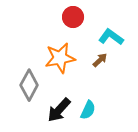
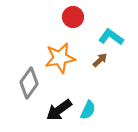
gray diamond: moved 2 px up; rotated 8 degrees clockwise
black arrow: rotated 12 degrees clockwise
